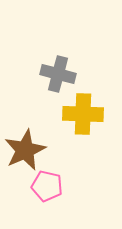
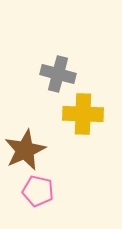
pink pentagon: moved 9 px left, 5 px down
